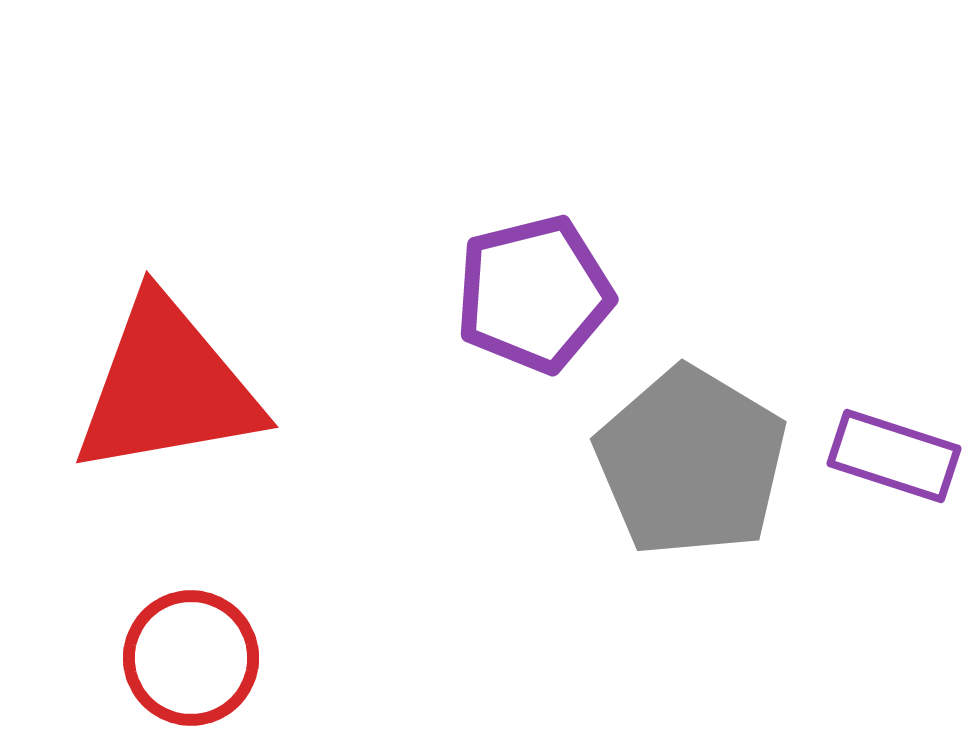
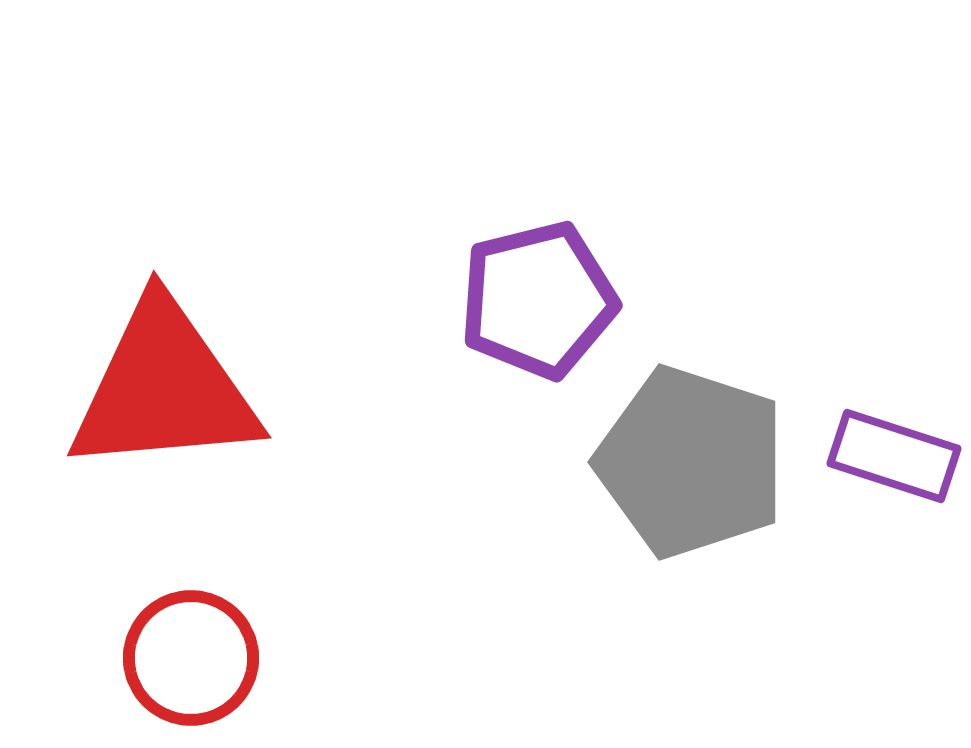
purple pentagon: moved 4 px right, 6 px down
red triangle: moved 3 px left, 1 px down; rotated 5 degrees clockwise
gray pentagon: rotated 13 degrees counterclockwise
